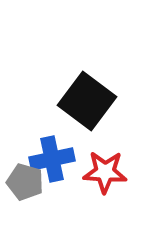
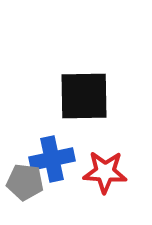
black square: moved 3 px left, 5 px up; rotated 38 degrees counterclockwise
gray pentagon: rotated 9 degrees counterclockwise
